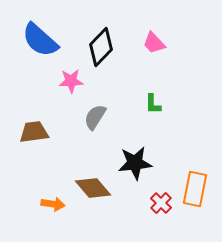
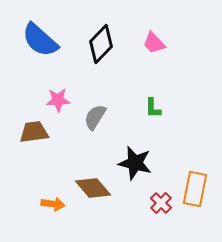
black diamond: moved 3 px up
pink star: moved 13 px left, 19 px down
green L-shape: moved 4 px down
black star: rotated 20 degrees clockwise
